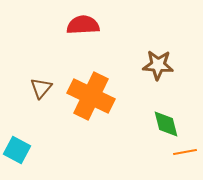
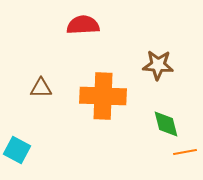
brown triangle: rotated 50 degrees clockwise
orange cross: moved 12 px right; rotated 24 degrees counterclockwise
